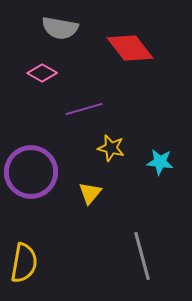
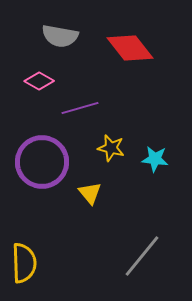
gray semicircle: moved 8 px down
pink diamond: moved 3 px left, 8 px down
purple line: moved 4 px left, 1 px up
cyan star: moved 5 px left, 3 px up
purple circle: moved 11 px right, 10 px up
yellow triangle: rotated 20 degrees counterclockwise
gray line: rotated 54 degrees clockwise
yellow semicircle: rotated 12 degrees counterclockwise
